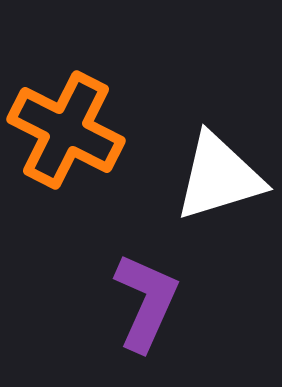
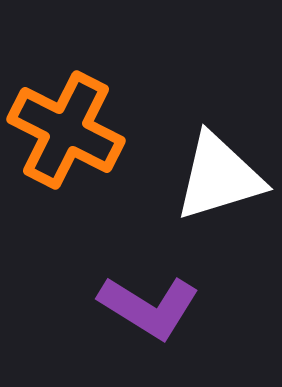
purple L-shape: moved 3 px right, 5 px down; rotated 98 degrees clockwise
